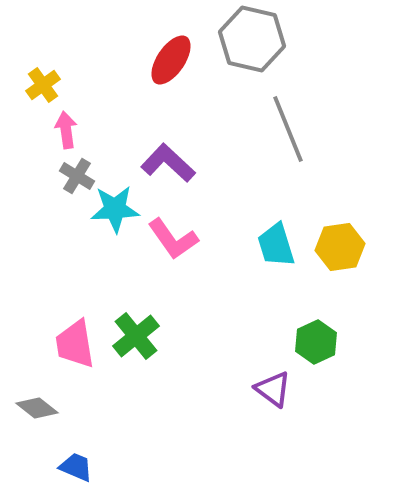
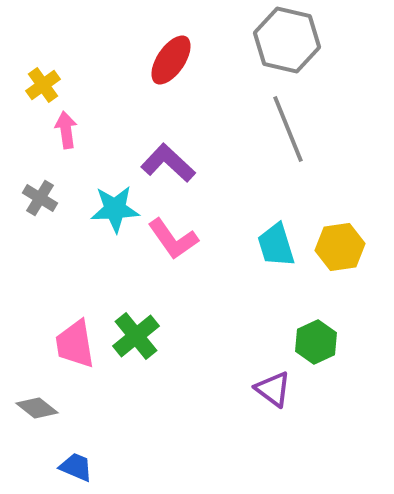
gray hexagon: moved 35 px right, 1 px down
gray cross: moved 37 px left, 22 px down
